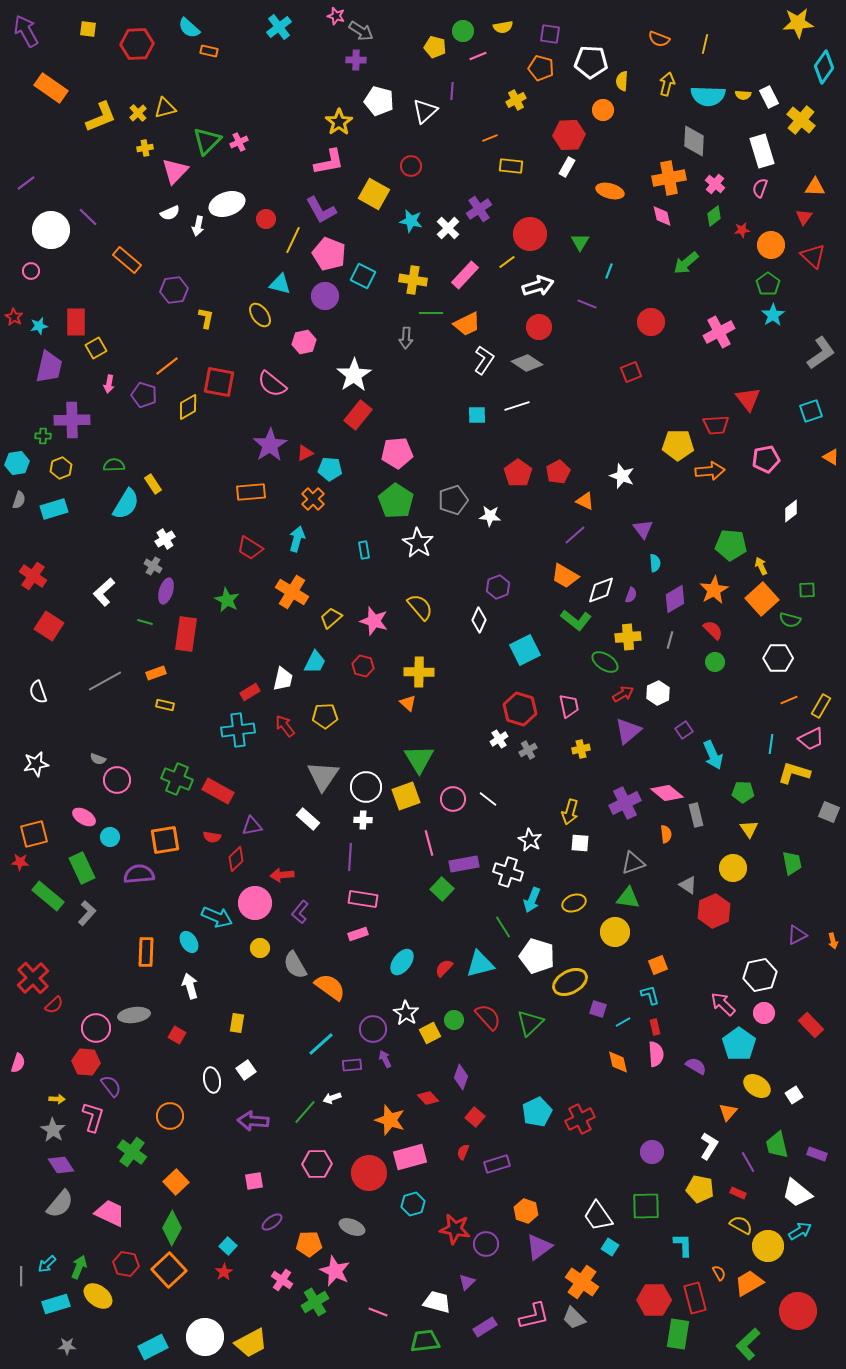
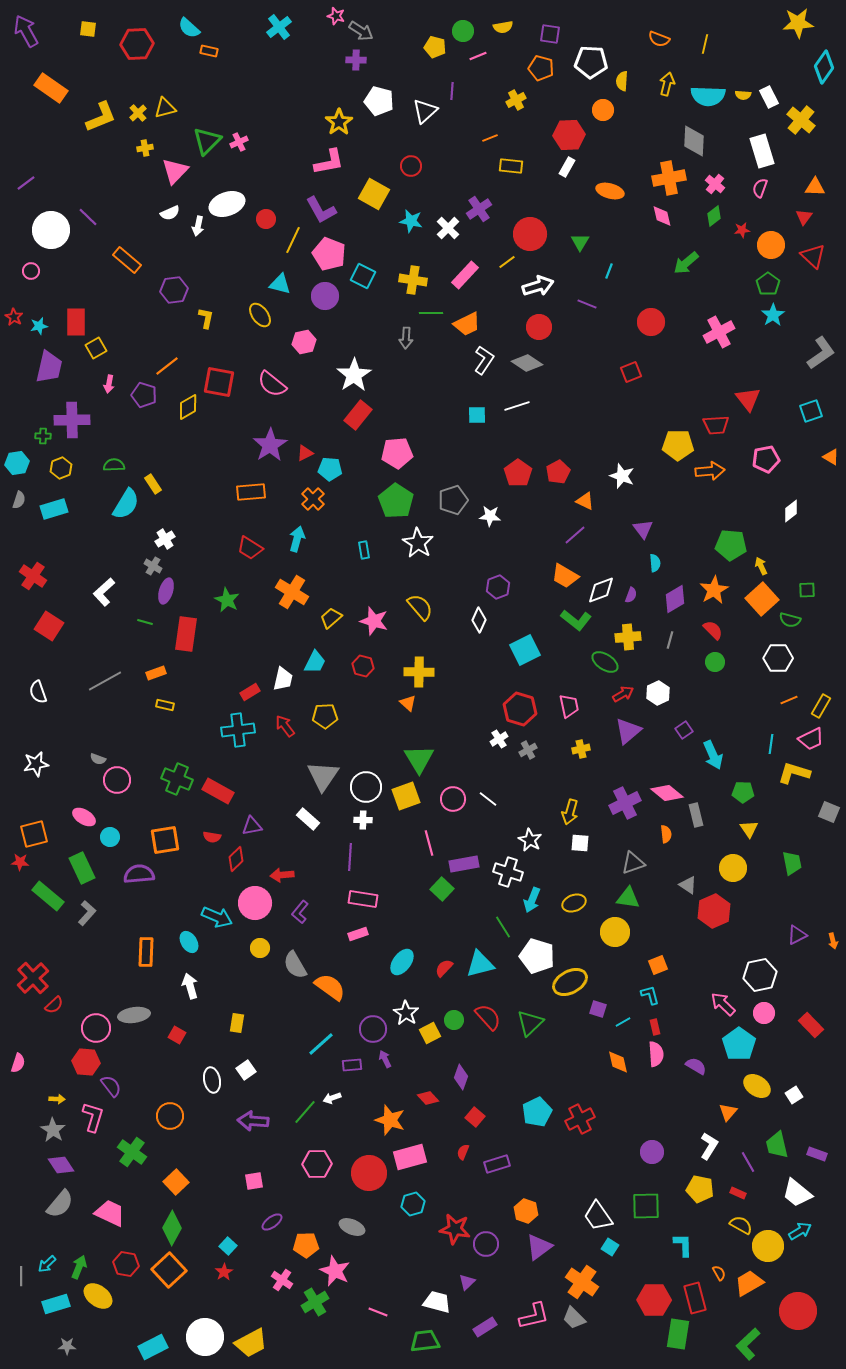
orange pentagon at (309, 1244): moved 3 px left, 1 px down
